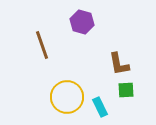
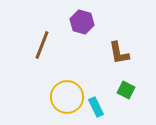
brown line: rotated 40 degrees clockwise
brown L-shape: moved 11 px up
green square: rotated 30 degrees clockwise
cyan rectangle: moved 4 px left
